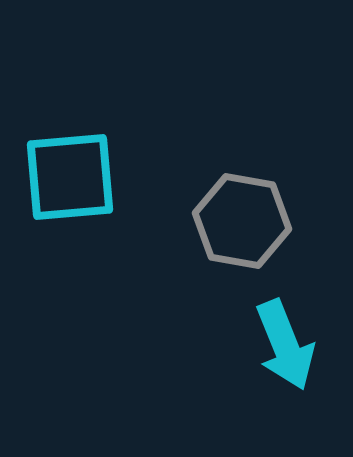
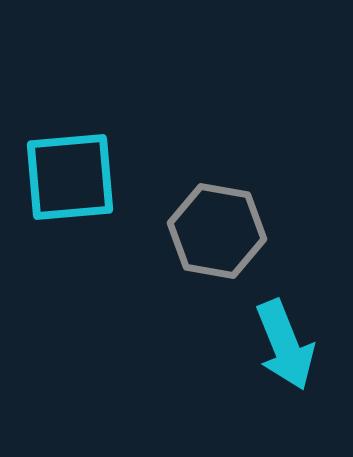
gray hexagon: moved 25 px left, 10 px down
